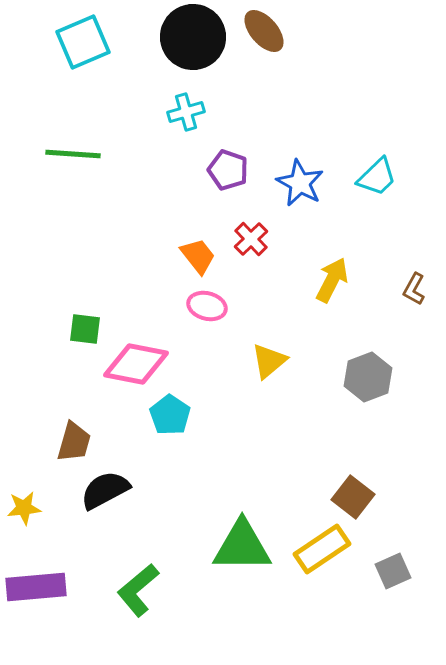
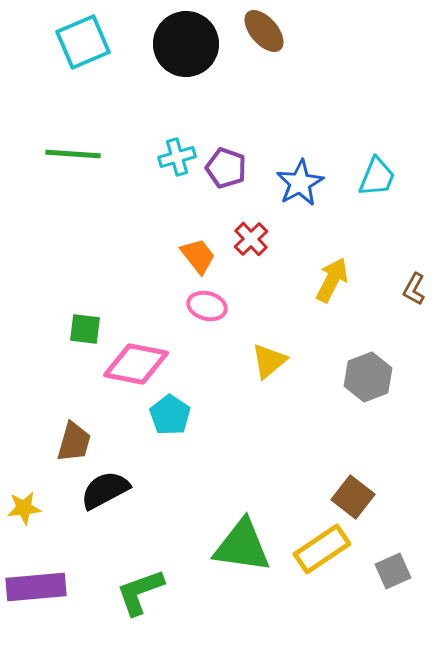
black circle: moved 7 px left, 7 px down
cyan cross: moved 9 px left, 45 px down
purple pentagon: moved 2 px left, 2 px up
cyan trapezoid: rotated 24 degrees counterclockwise
blue star: rotated 15 degrees clockwise
green triangle: rotated 8 degrees clockwise
green L-shape: moved 2 px right, 2 px down; rotated 20 degrees clockwise
